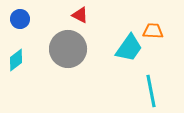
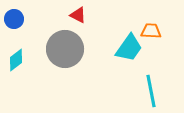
red triangle: moved 2 px left
blue circle: moved 6 px left
orange trapezoid: moved 2 px left
gray circle: moved 3 px left
